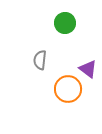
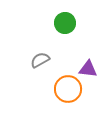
gray semicircle: rotated 54 degrees clockwise
purple triangle: rotated 30 degrees counterclockwise
